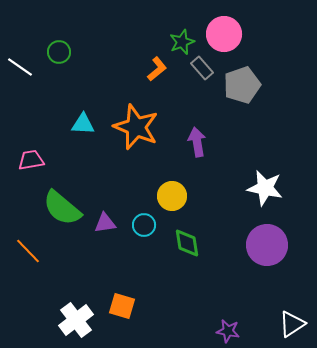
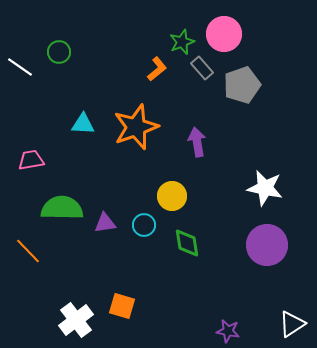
orange star: rotated 30 degrees clockwise
green semicircle: rotated 141 degrees clockwise
